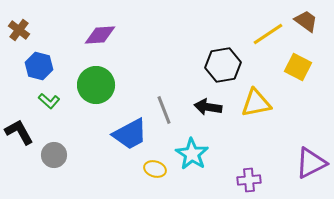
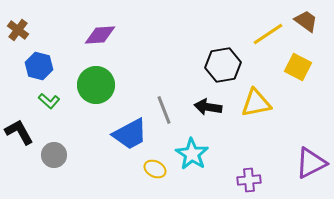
brown cross: moved 1 px left
yellow ellipse: rotated 10 degrees clockwise
